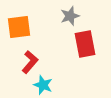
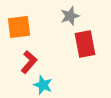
red L-shape: moved 1 px left
